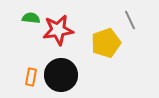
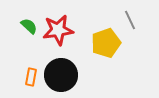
green semicircle: moved 2 px left, 8 px down; rotated 36 degrees clockwise
